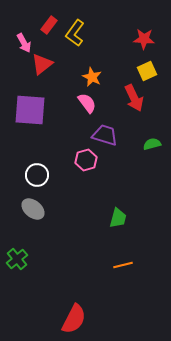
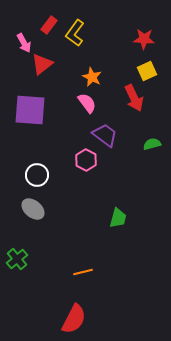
purple trapezoid: rotated 20 degrees clockwise
pink hexagon: rotated 15 degrees counterclockwise
orange line: moved 40 px left, 7 px down
